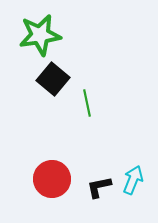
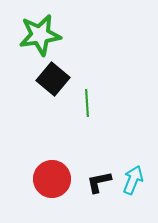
green line: rotated 8 degrees clockwise
black L-shape: moved 5 px up
